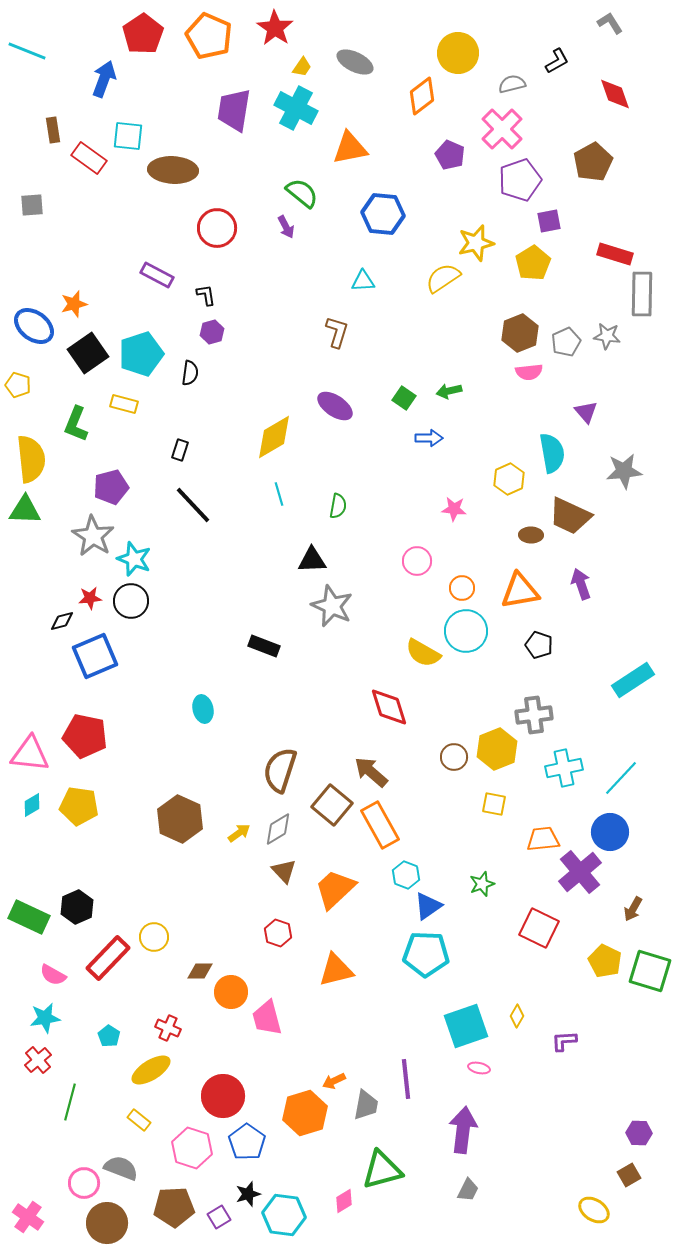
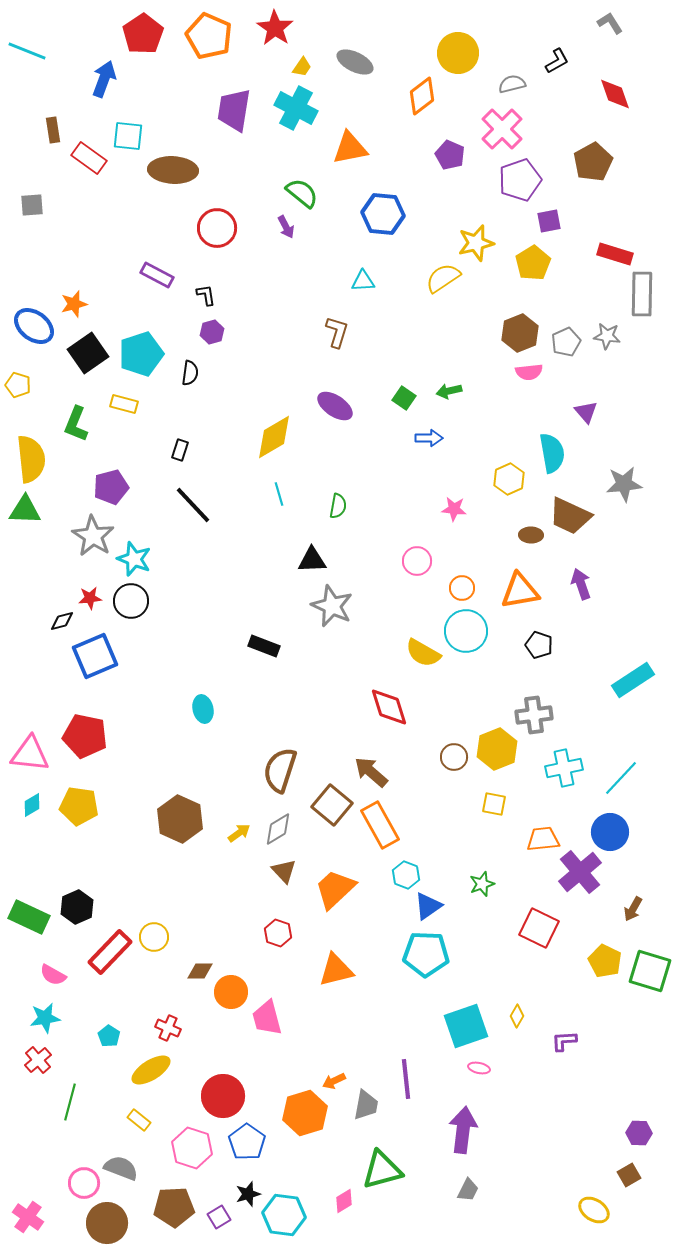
gray star at (624, 471): moved 13 px down
red rectangle at (108, 958): moved 2 px right, 6 px up
